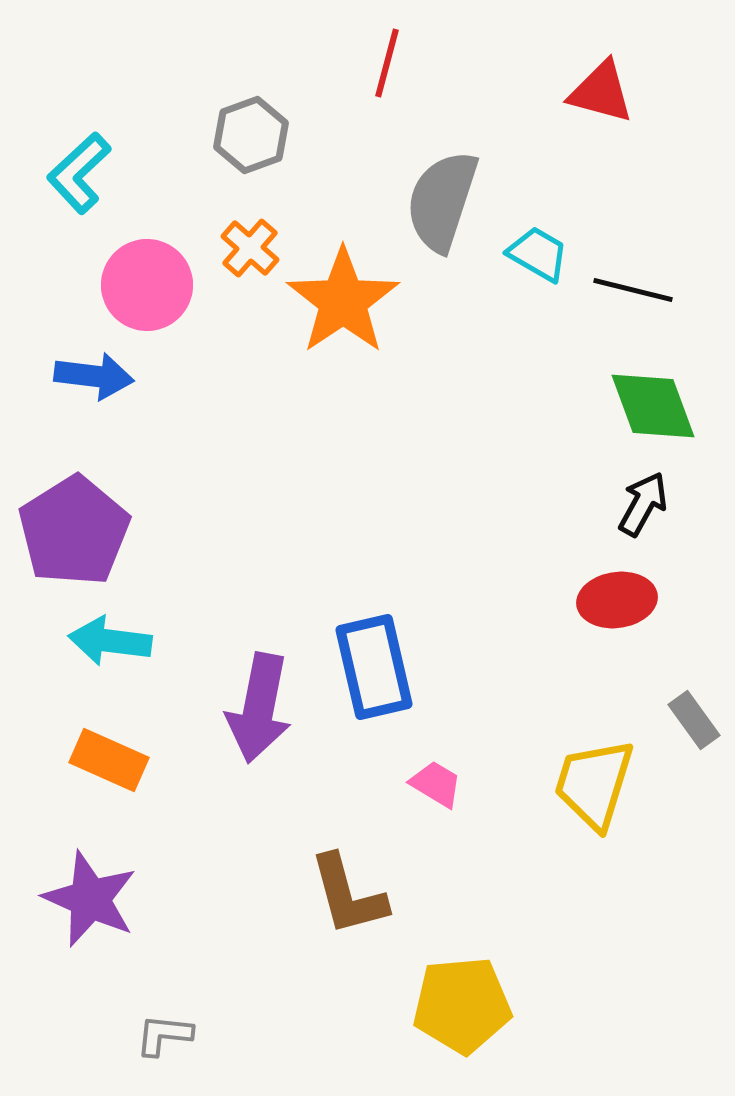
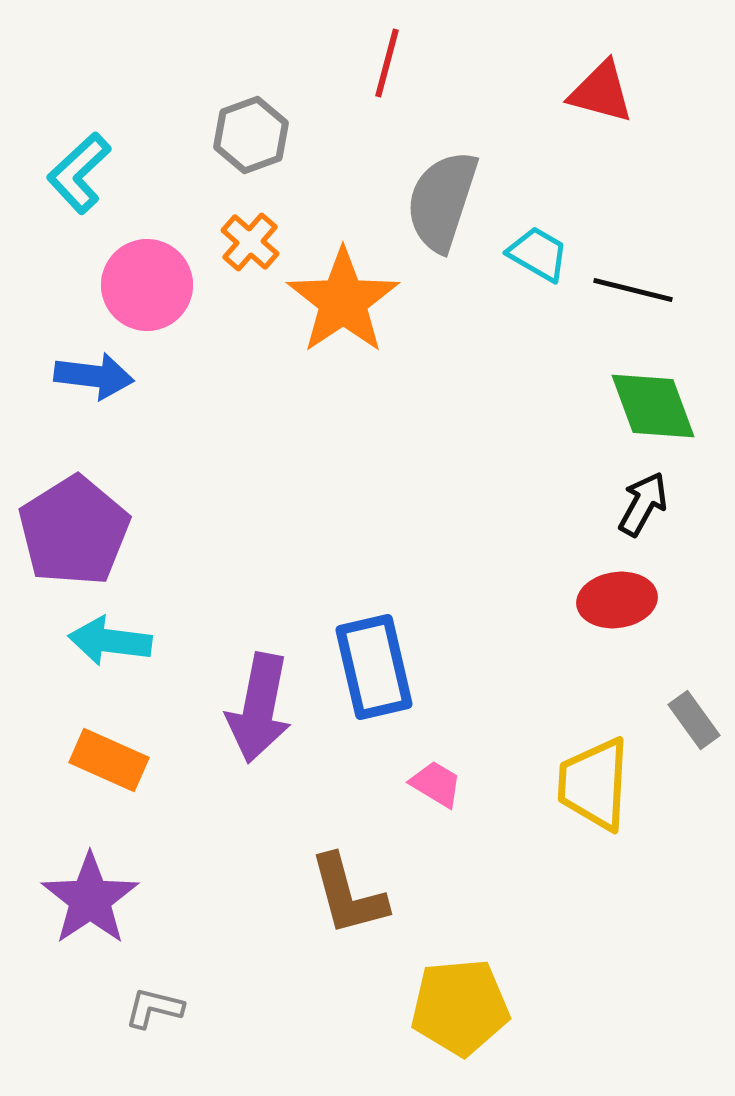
orange cross: moved 6 px up
yellow trapezoid: rotated 14 degrees counterclockwise
purple star: rotated 14 degrees clockwise
yellow pentagon: moved 2 px left, 2 px down
gray L-shape: moved 10 px left, 27 px up; rotated 8 degrees clockwise
